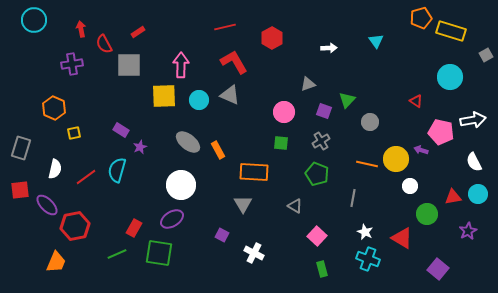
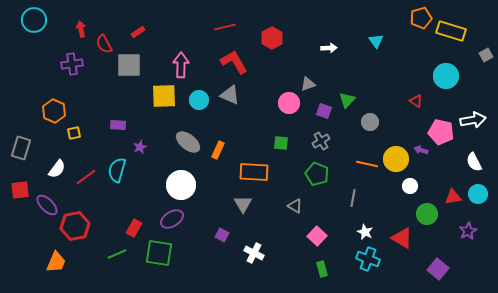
cyan circle at (450, 77): moved 4 px left, 1 px up
orange hexagon at (54, 108): moved 3 px down
pink circle at (284, 112): moved 5 px right, 9 px up
purple rectangle at (121, 130): moved 3 px left, 5 px up; rotated 28 degrees counterclockwise
orange rectangle at (218, 150): rotated 54 degrees clockwise
white semicircle at (55, 169): moved 2 px right; rotated 24 degrees clockwise
